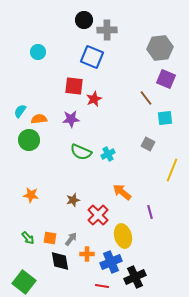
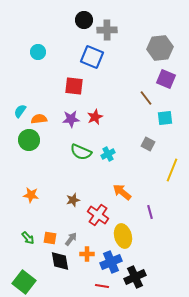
red star: moved 1 px right, 18 px down
red cross: rotated 10 degrees counterclockwise
